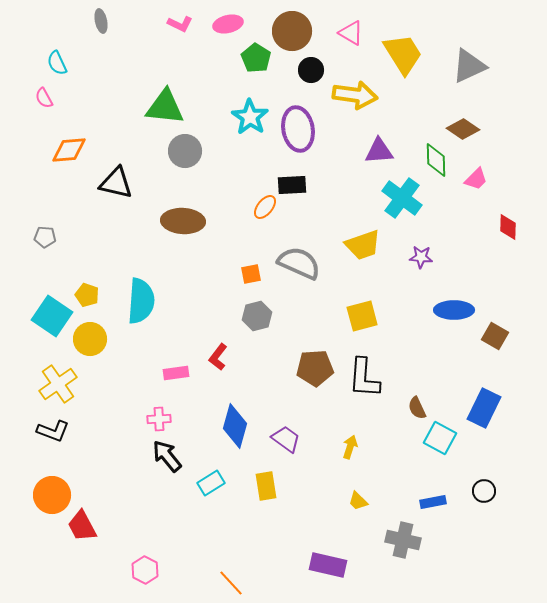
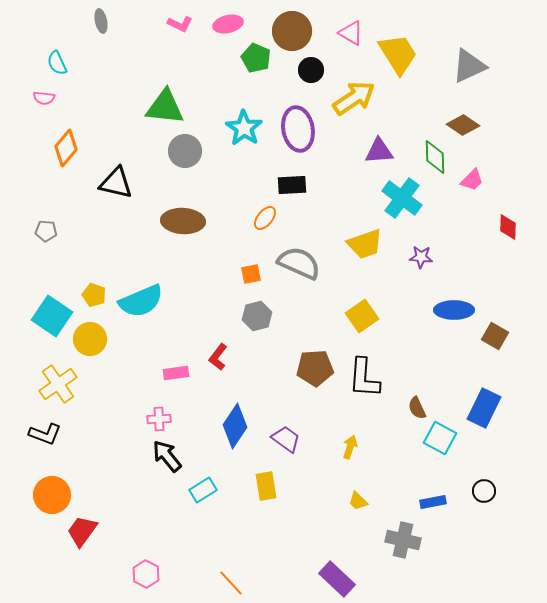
yellow trapezoid at (403, 54): moved 5 px left
green pentagon at (256, 58): rotated 8 degrees counterclockwise
yellow arrow at (355, 95): moved 1 px left, 3 px down; rotated 42 degrees counterclockwise
pink semicircle at (44, 98): rotated 55 degrees counterclockwise
cyan star at (250, 117): moved 6 px left, 11 px down
brown diamond at (463, 129): moved 4 px up
orange diamond at (69, 150): moved 3 px left, 2 px up; rotated 45 degrees counterclockwise
green diamond at (436, 160): moved 1 px left, 3 px up
pink trapezoid at (476, 179): moved 4 px left, 1 px down
orange ellipse at (265, 207): moved 11 px down
gray pentagon at (45, 237): moved 1 px right, 6 px up
yellow trapezoid at (363, 245): moved 2 px right, 1 px up
yellow pentagon at (87, 295): moved 7 px right
cyan semicircle at (141, 301): rotated 63 degrees clockwise
yellow square at (362, 316): rotated 20 degrees counterclockwise
blue diamond at (235, 426): rotated 18 degrees clockwise
black L-shape at (53, 431): moved 8 px left, 3 px down
cyan rectangle at (211, 483): moved 8 px left, 7 px down
red trapezoid at (82, 526): moved 5 px down; rotated 64 degrees clockwise
purple rectangle at (328, 565): moved 9 px right, 14 px down; rotated 30 degrees clockwise
pink hexagon at (145, 570): moved 1 px right, 4 px down
